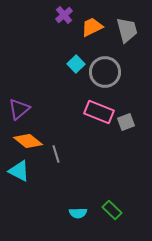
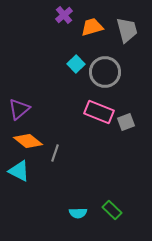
orange trapezoid: rotated 10 degrees clockwise
gray line: moved 1 px left, 1 px up; rotated 36 degrees clockwise
